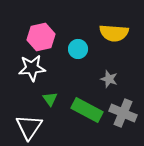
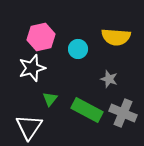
yellow semicircle: moved 2 px right, 4 px down
white star: rotated 12 degrees counterclockwise
green triangle: rotated 14 degrees clockwise
